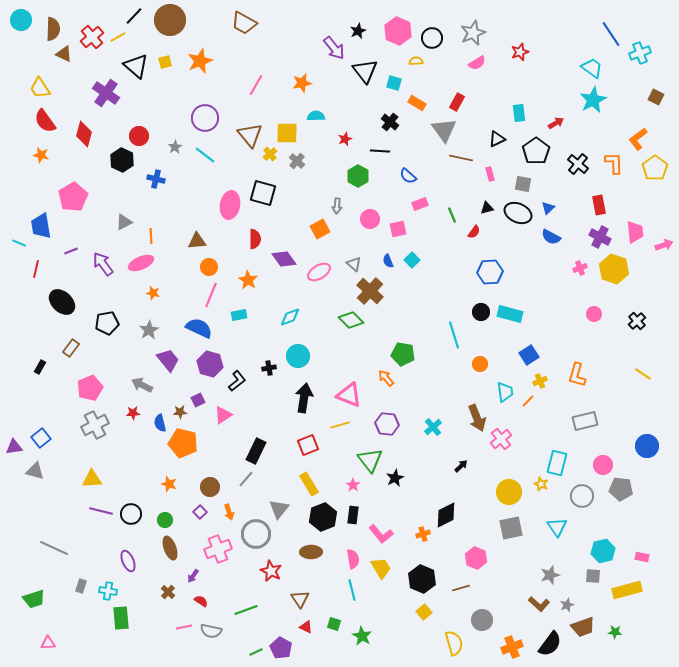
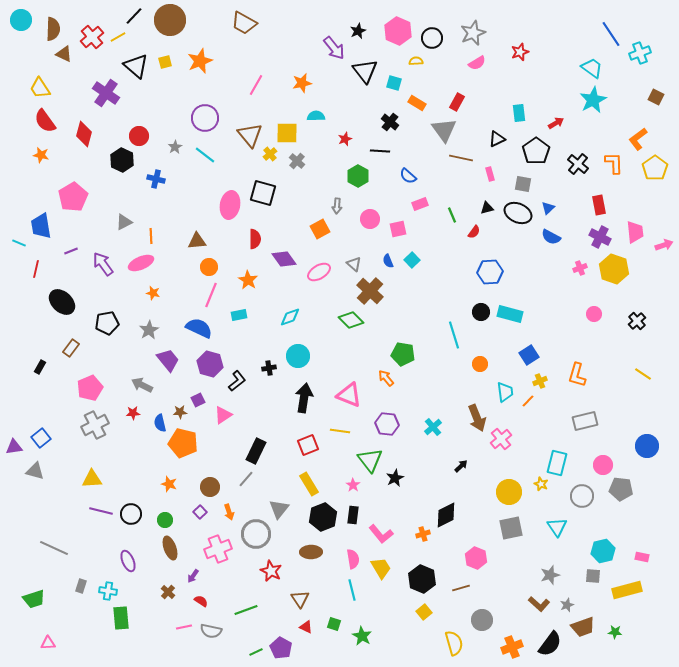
yellow line at (340, 425): moved 6 px down; rotated 24 degrees clockwise
